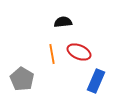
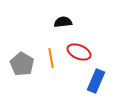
orange line: moved 1 px left, 4 px down
gray pentagon: moved 15 px up
